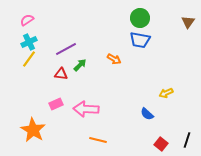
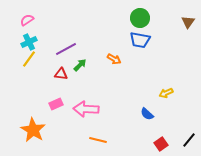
black line: moved 2 px right; rotated 21 degrees clockwise
red square: rotated 16 degrees clockwise
